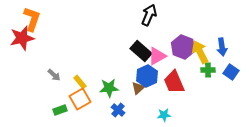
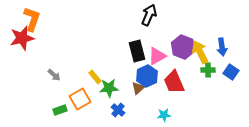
black rectangle: moved 4 px left; rotated 35 degrees clockwise
yellow rectangle: moved 15 px right, 5 px up
